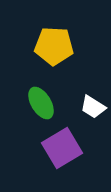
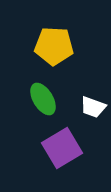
green ellipse: moved 2 px right, 4 px up
white trapezoid: rotated 12 degrees counterclockwise
